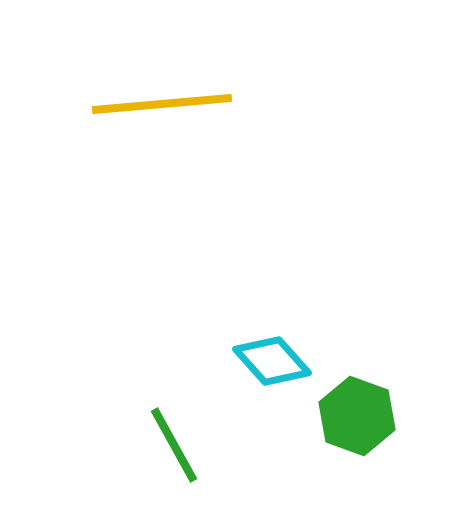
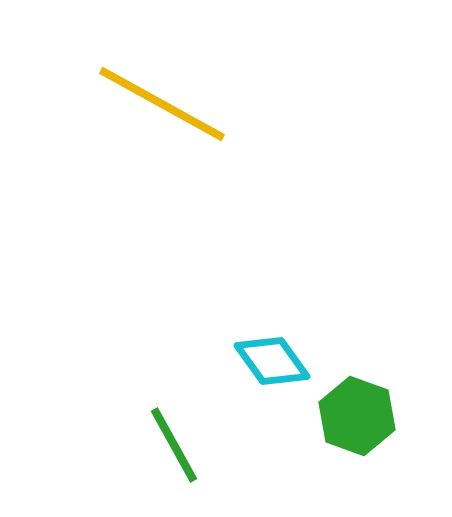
yellow line: rotated 34 degrees clockwise
cyan diamond: rotated 6 degrees clockwise
